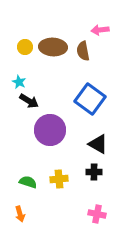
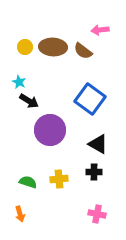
brown semicircle: rotated 42 degrees counterclockwise
